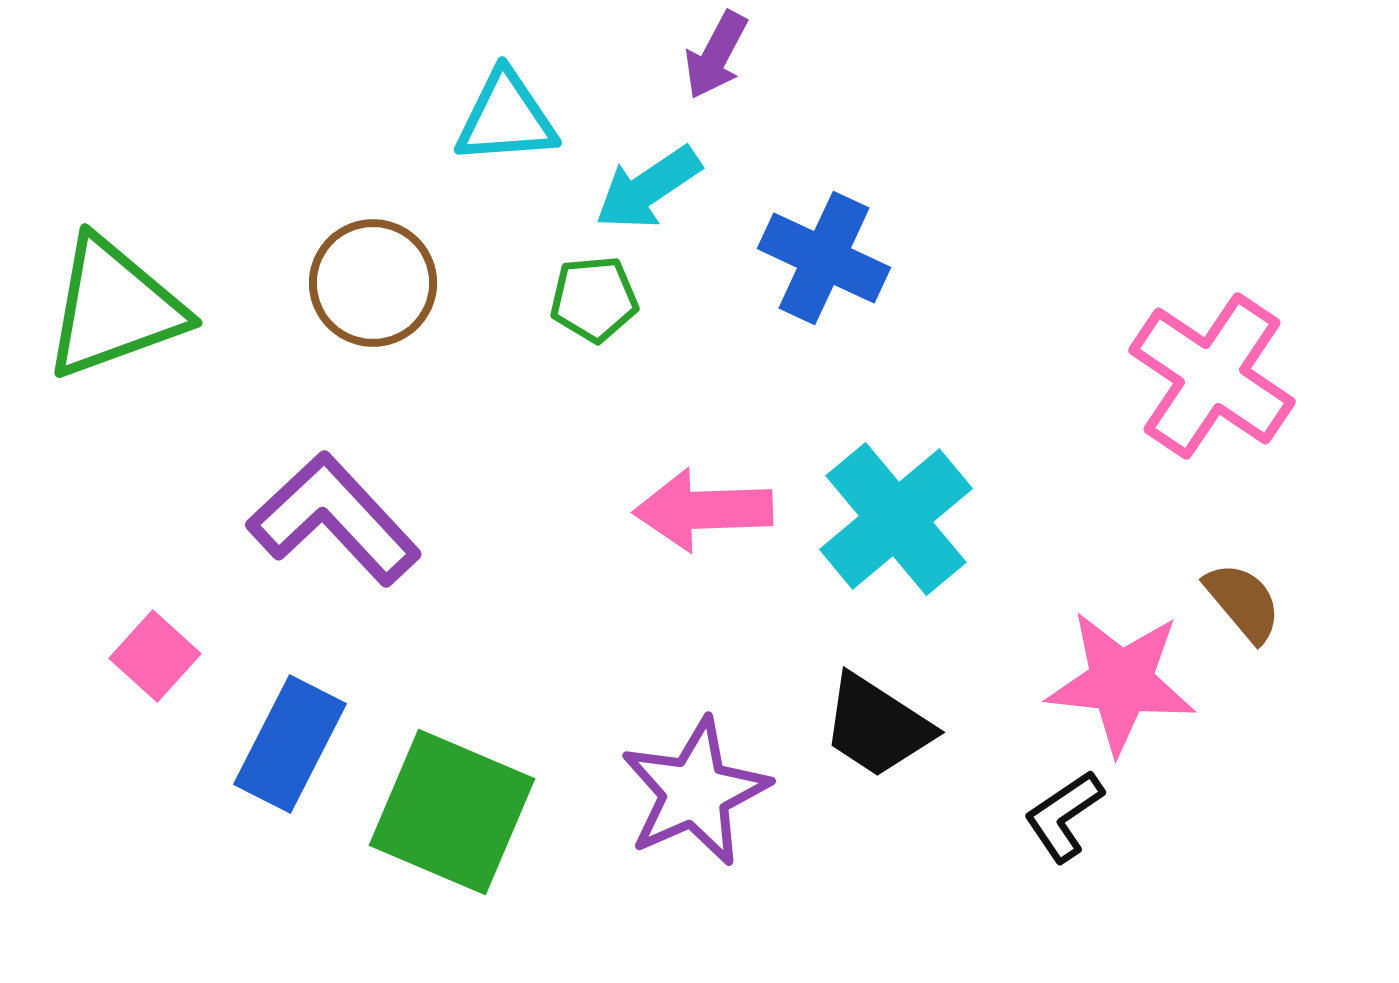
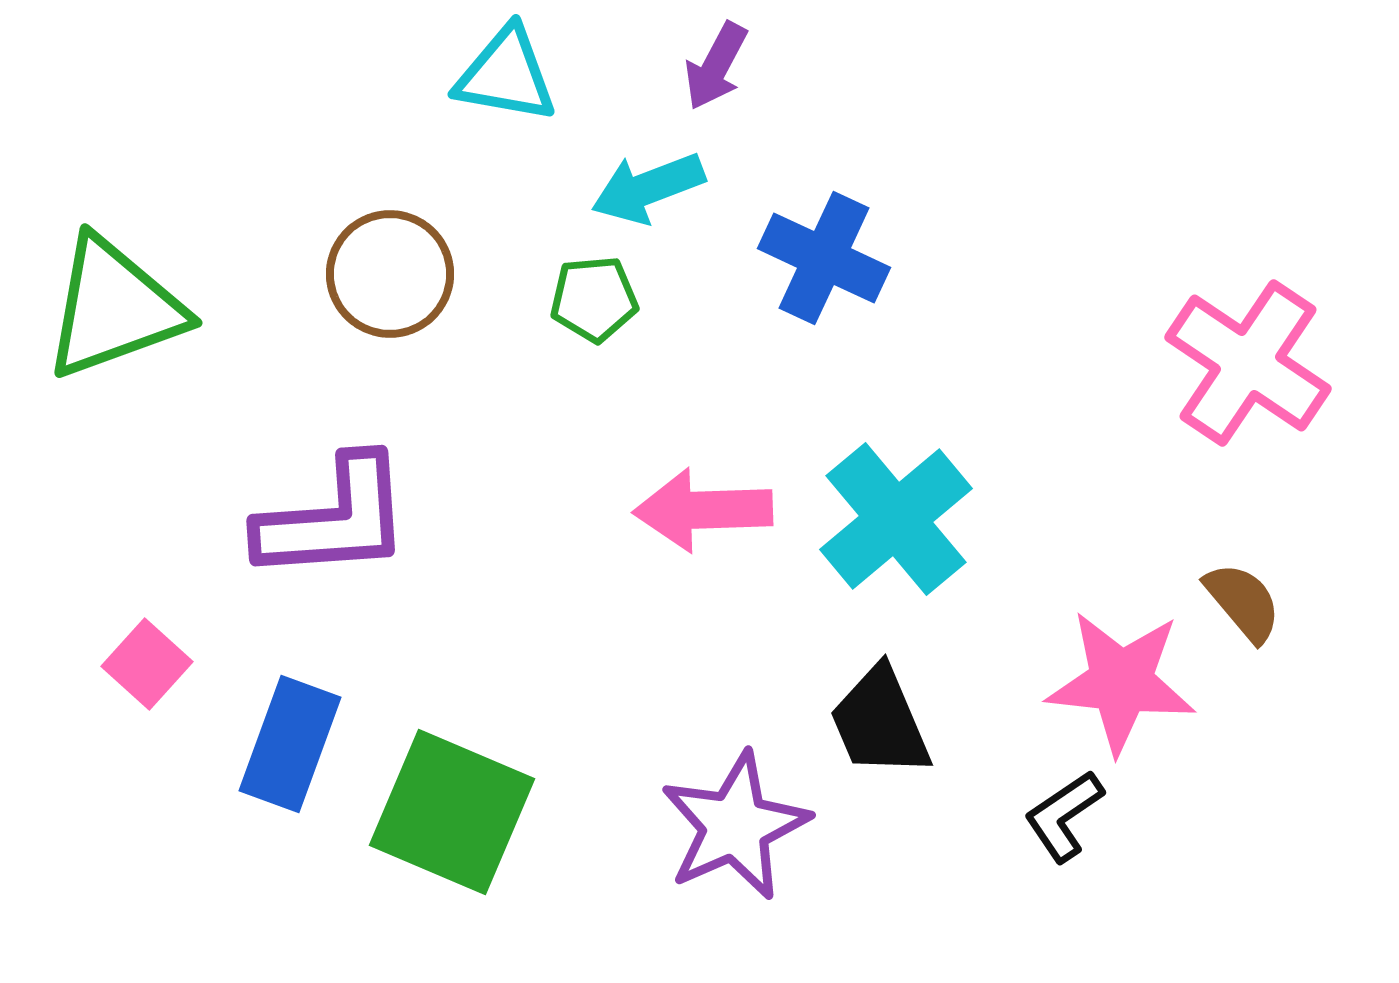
purple arrow: moved 11 px down
cyan triangle: moved 43 px up; rotated 14 degrees clockwise
cyan arrow: rotated 13 degrees clockwise
brown circle: moved 17 px right, 9 px up
pink cross: moved 36 px right, 13 px up
purple L-shape: rotated 129 degrees clockwise
pink square: moved 8 px left, 8 px down
black trapezoid: moved 3 px right, 4 px up; rotated 34 degrees clockwise
blue rectangle: rotated 7 degrees counterclockwise
purple star: moved 40 px right, 34 px down
